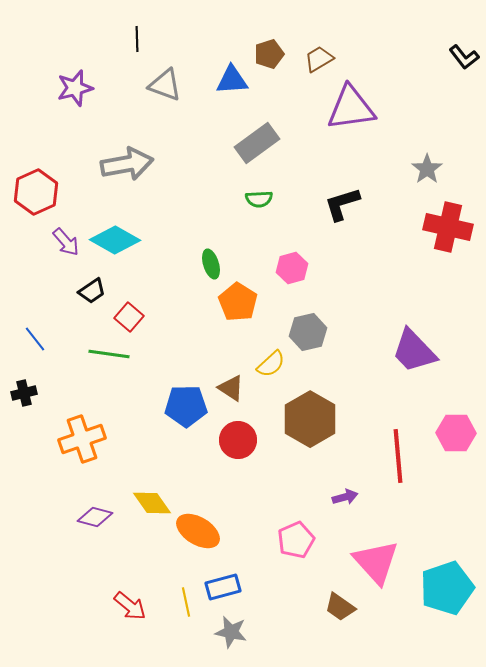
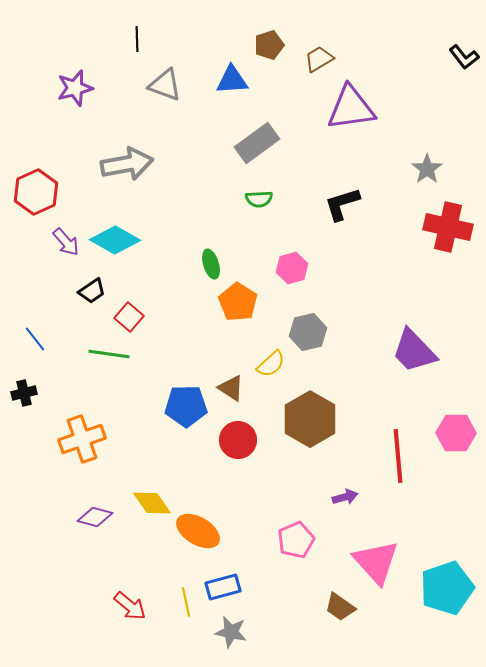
brown pentagon at (269, 54): moved 9 px up
